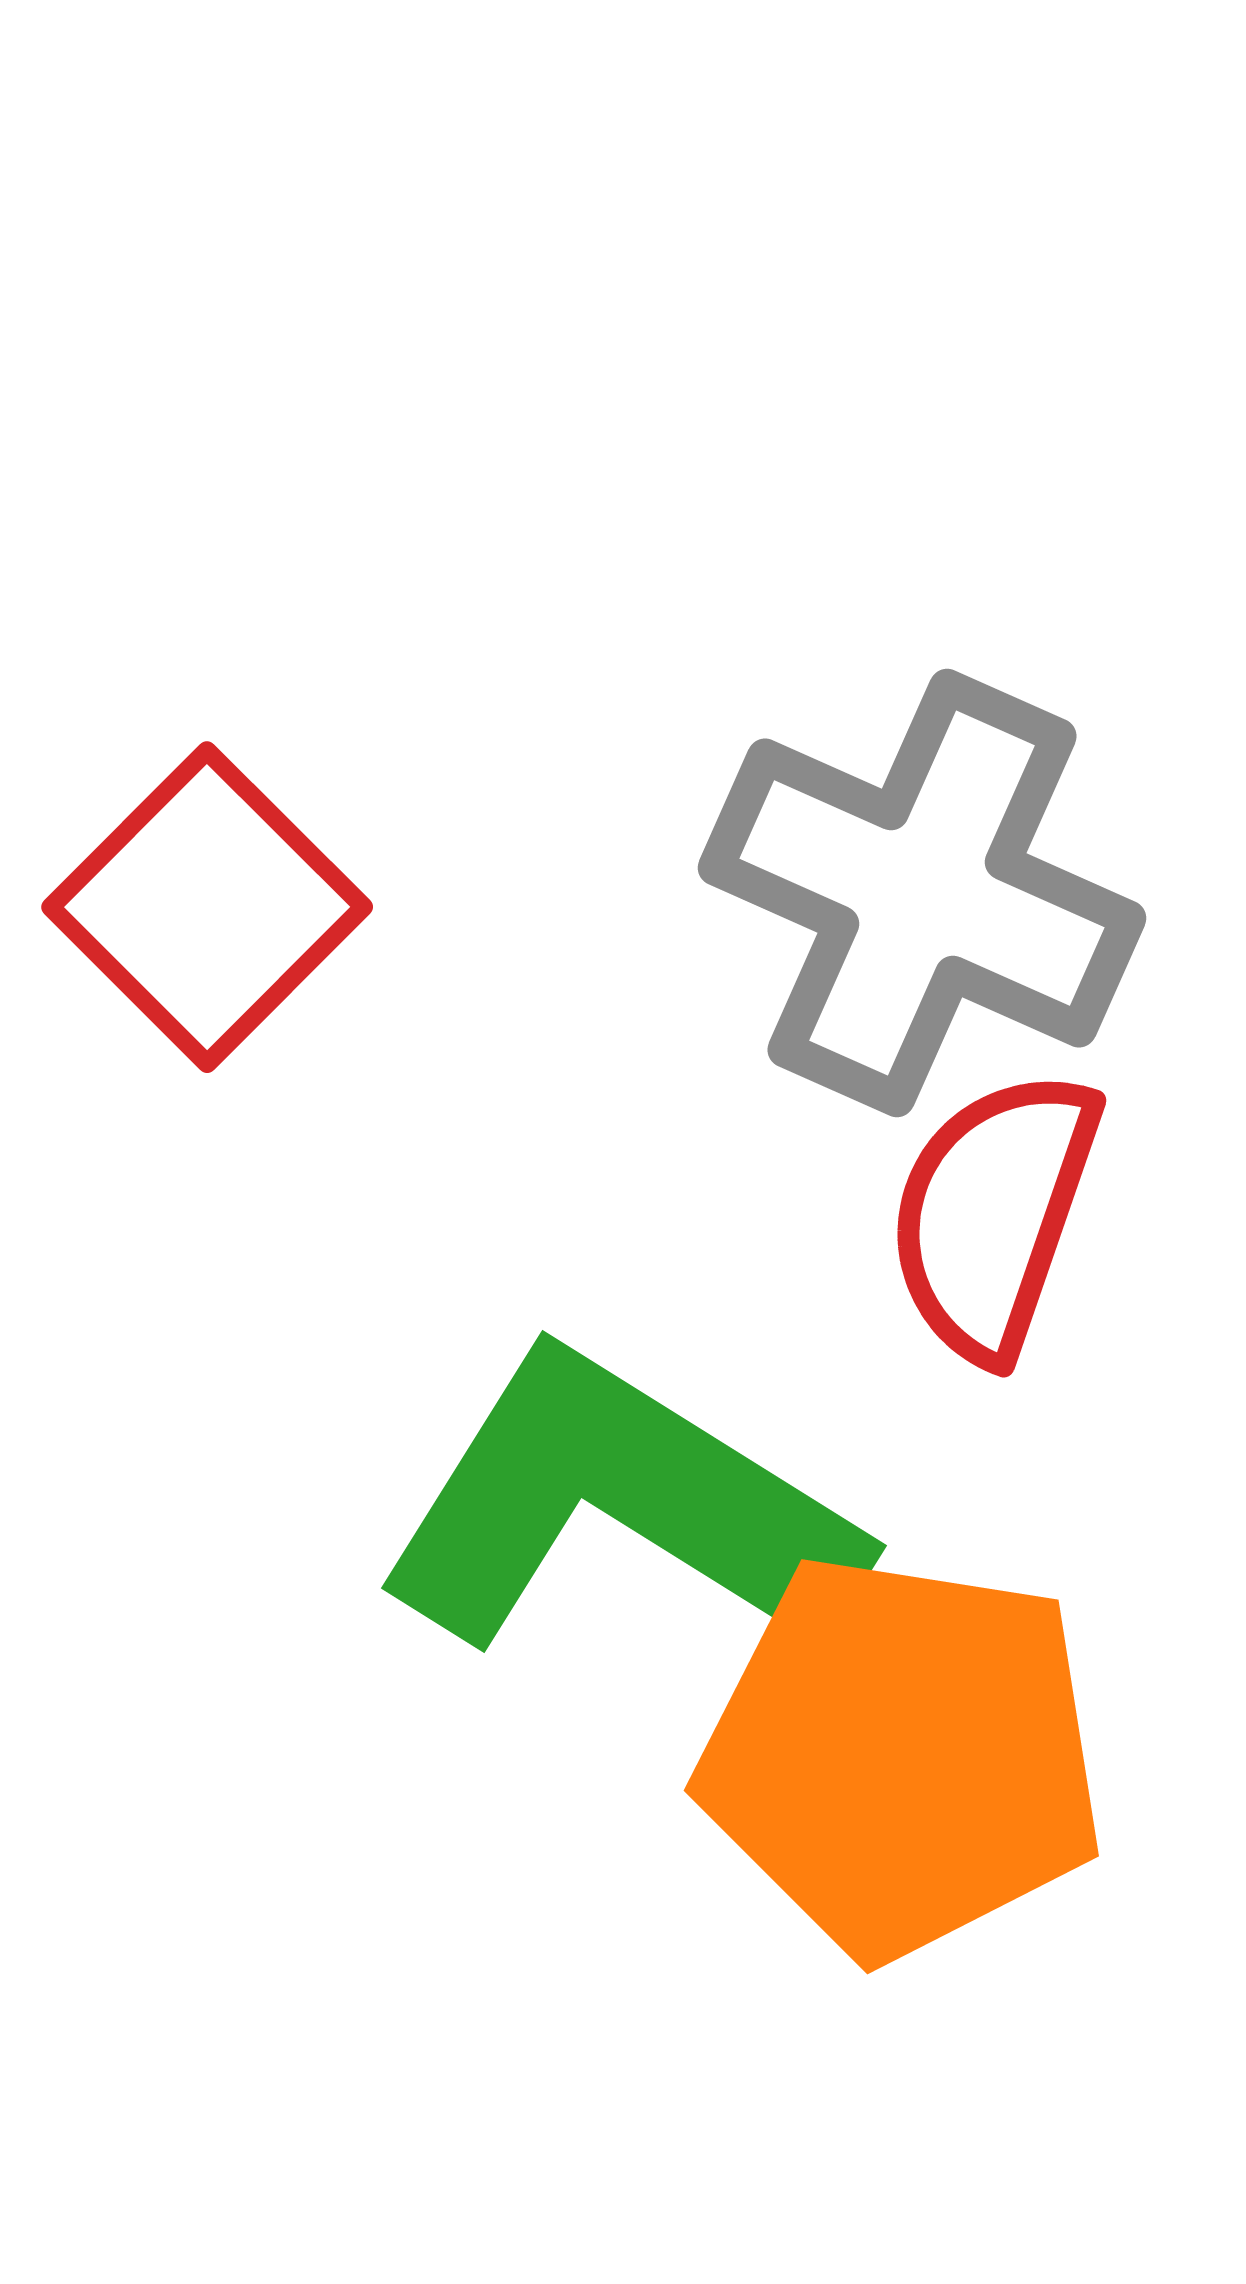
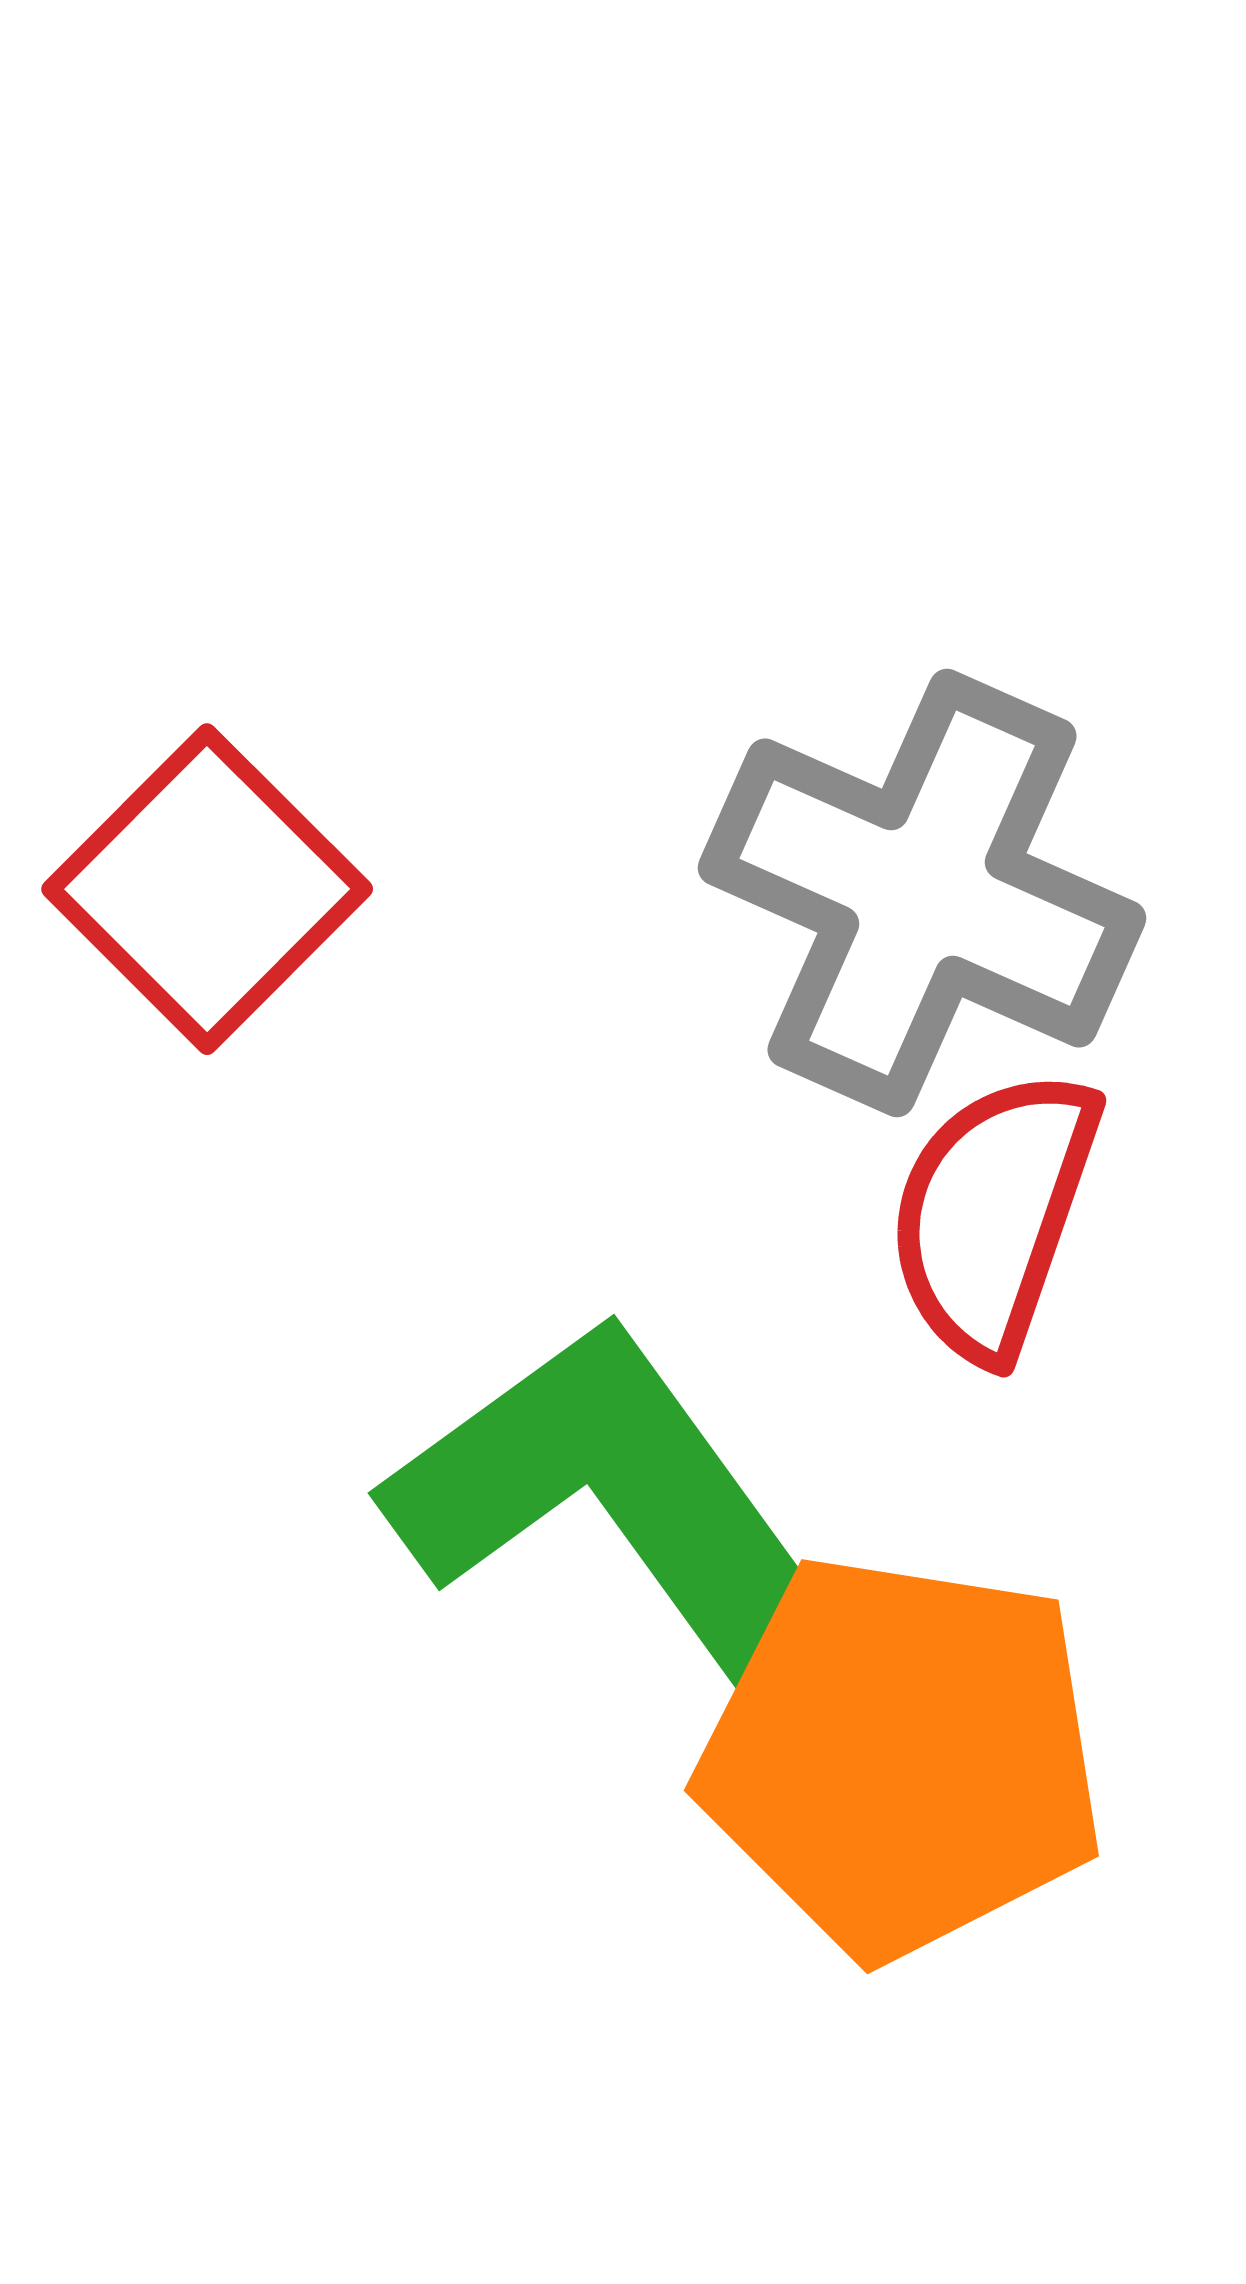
red square: moved 18 px up
green L-shape: rotated 22 degrees clockwise
